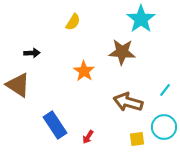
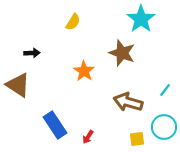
brown star: moved 1 px down; rotated 16 degrees clockwise
